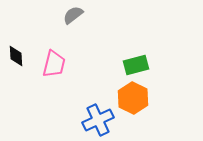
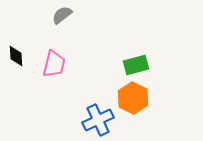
gray semicircle: moved 11 px left
